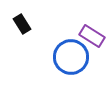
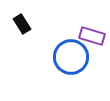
purple rectangle: rotated 15 degrees counterclockwise
